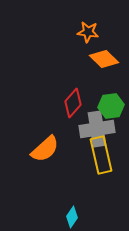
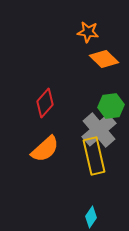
red diamond: moved 28 px left
gray cross: moved 2 px right, 1 px down; rotated 32 degrees counterclockwise
yellow rectangle: moved 7 px left, 1 px down
cyan diamond: moved 19 px right
